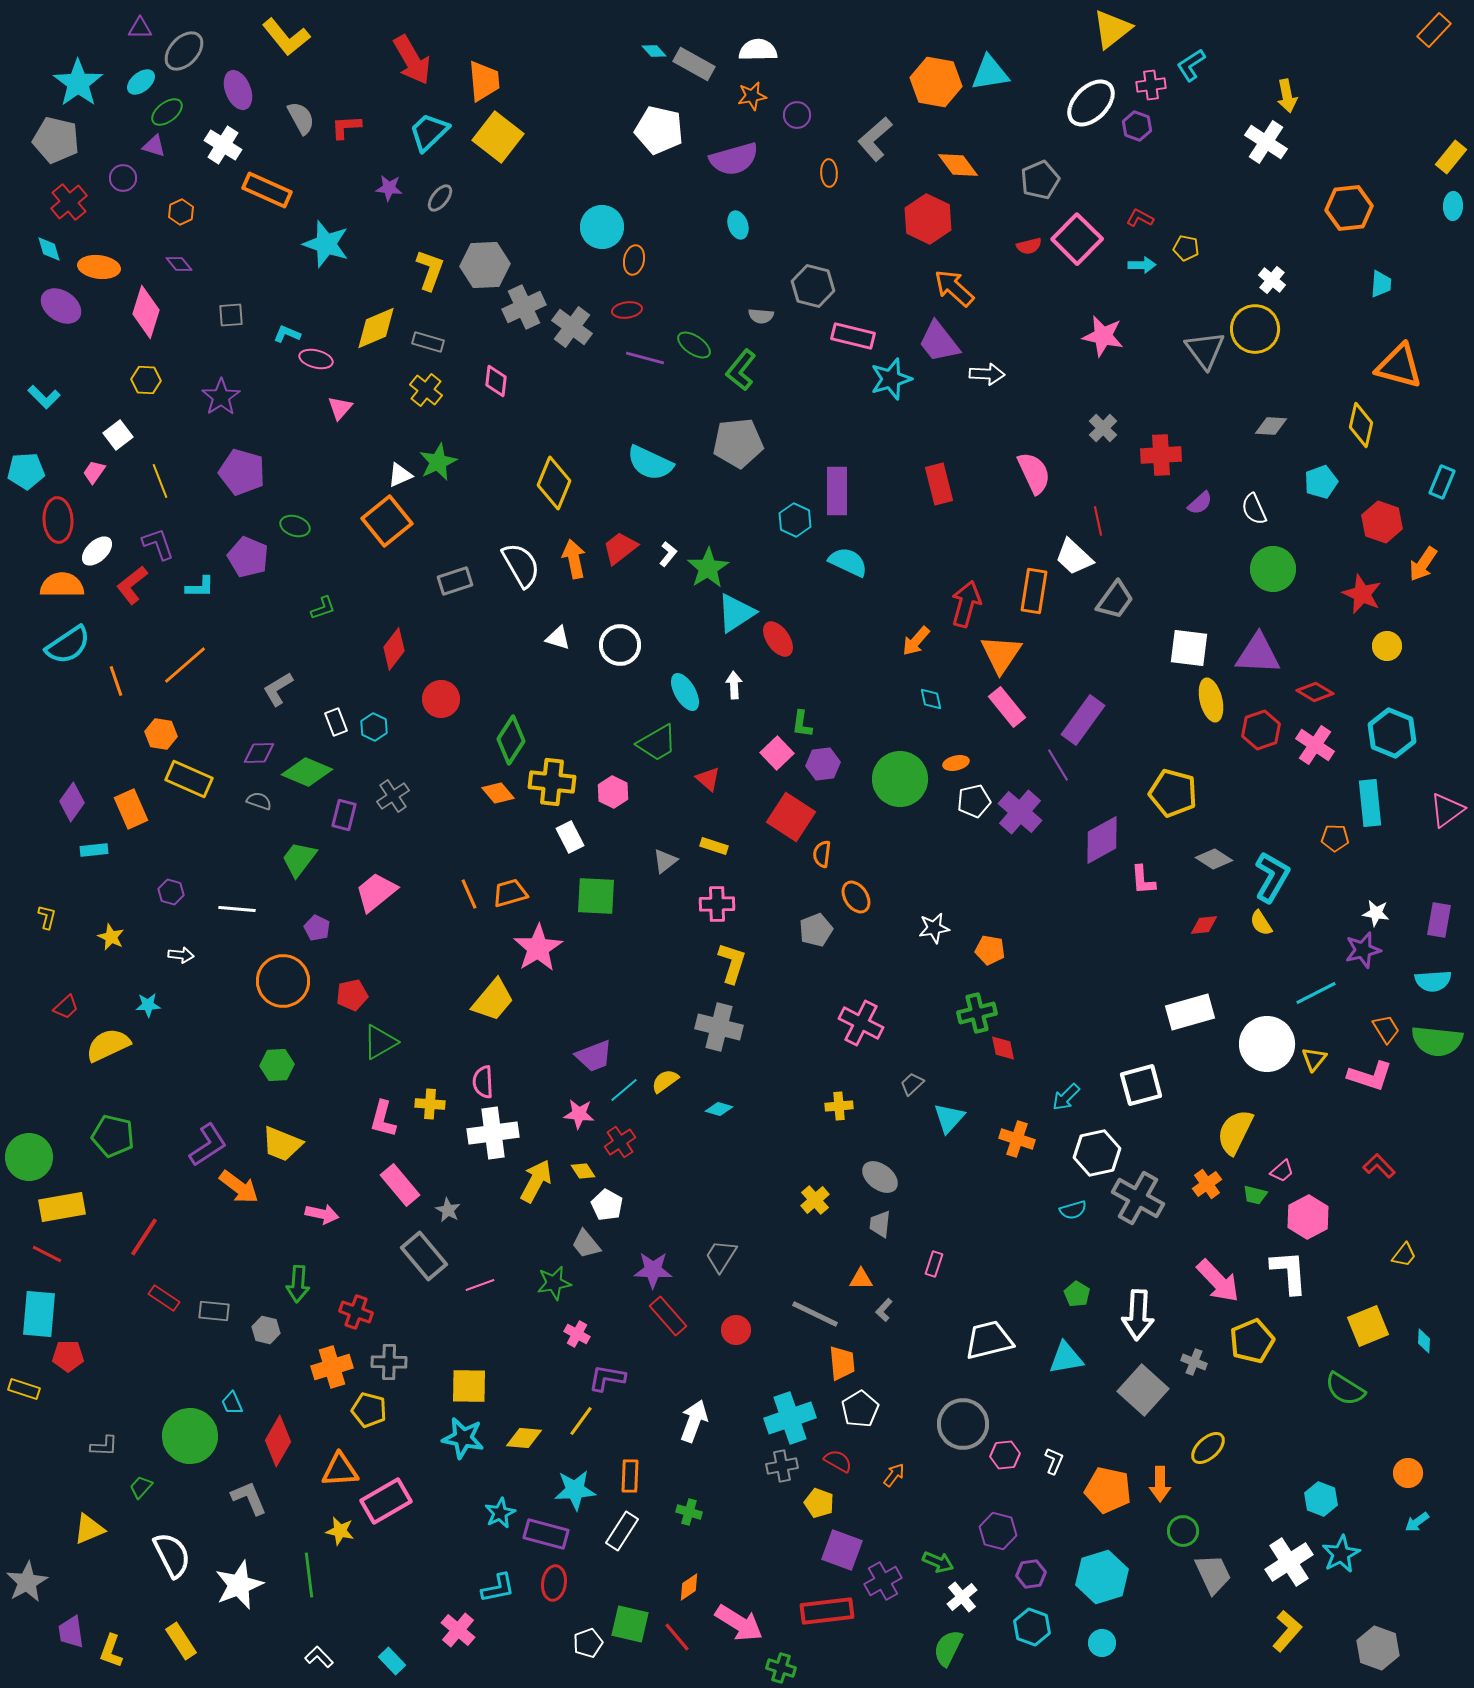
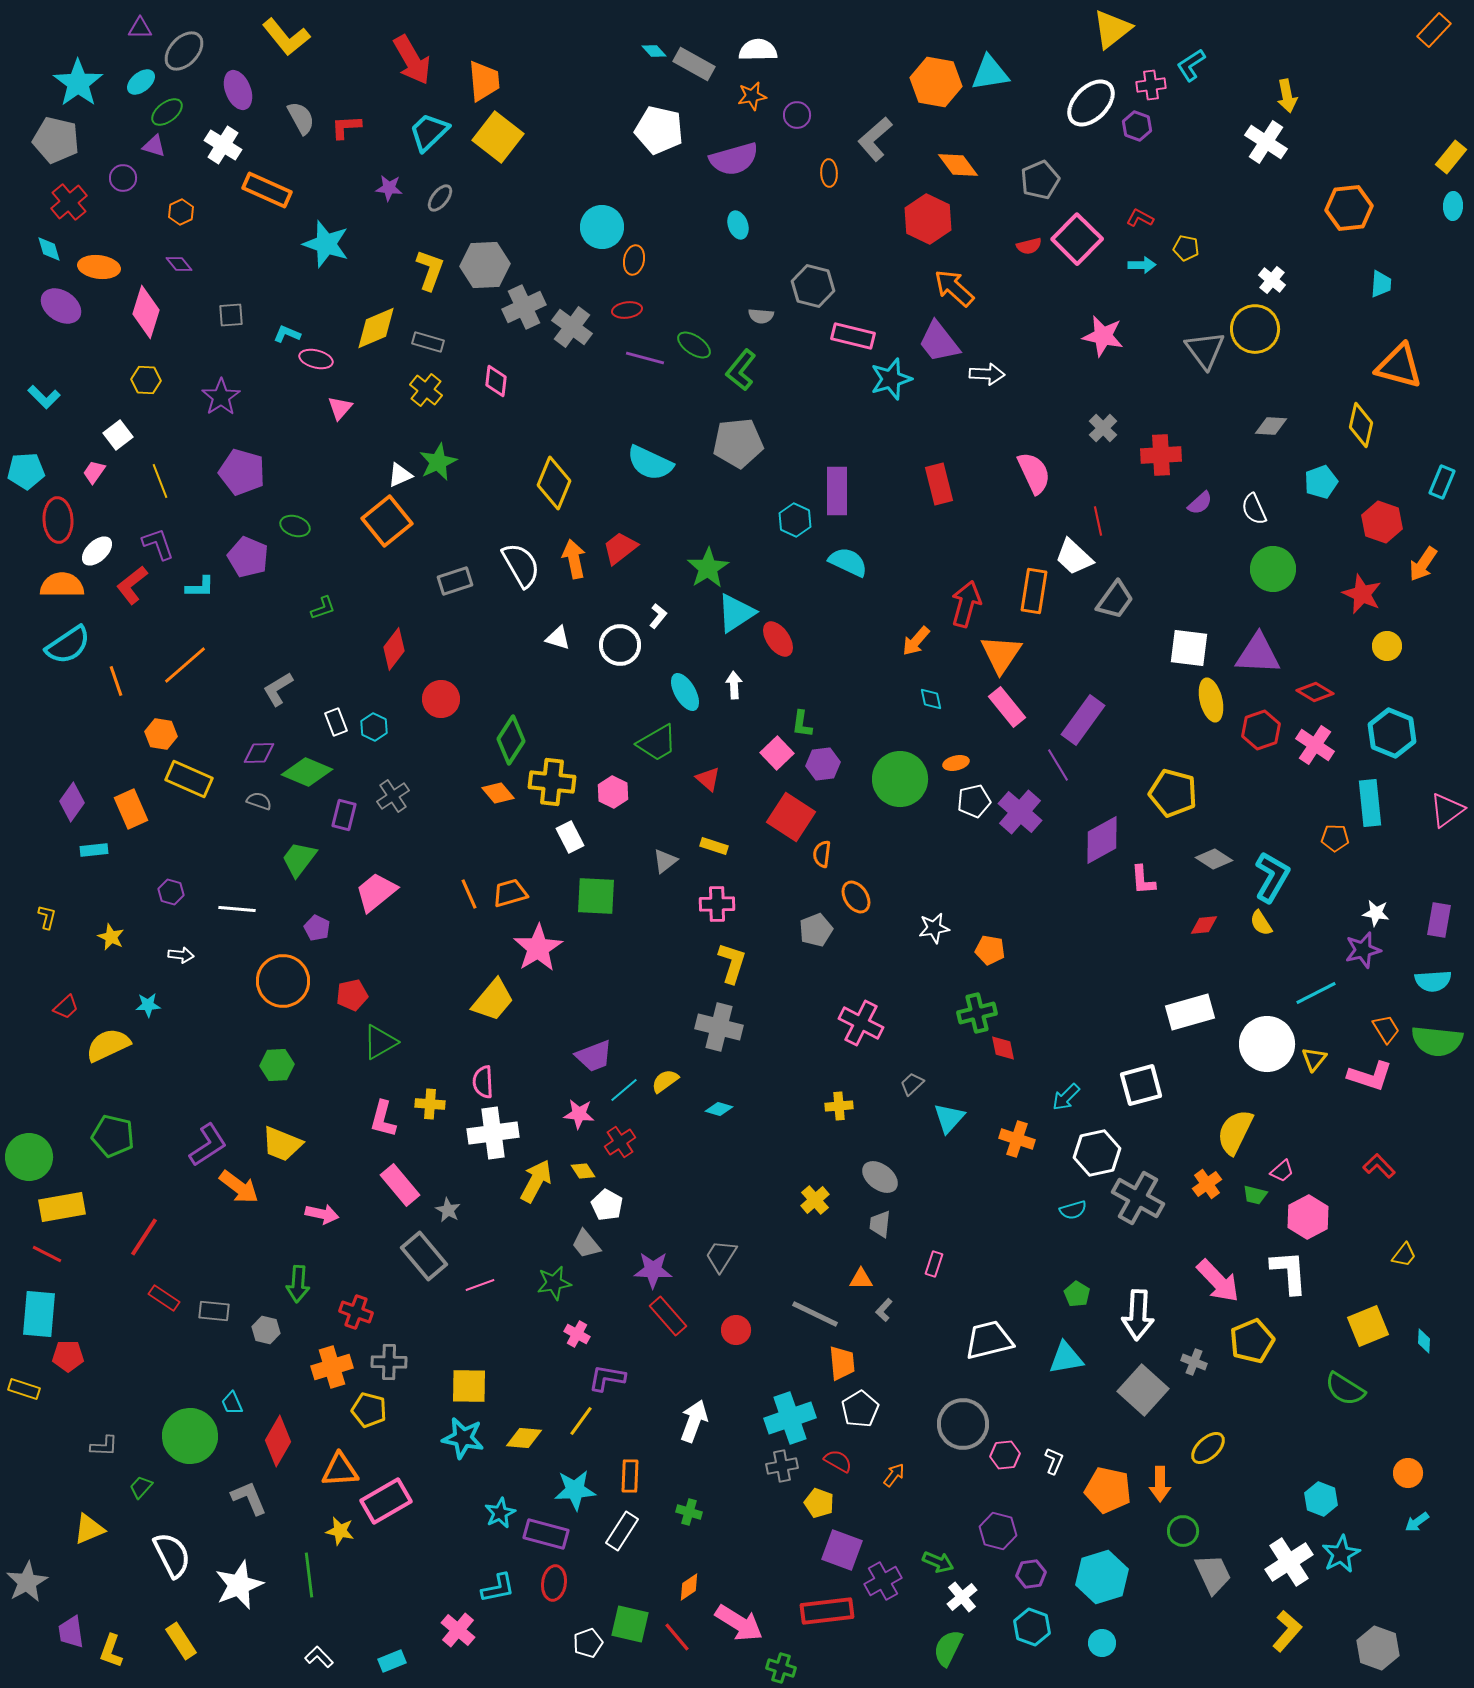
white L-shape at (668, 554): moved 10 px left, 62 px down
cyan rectangle at (392, 1661): rotated 68 degrees counterclockwise
